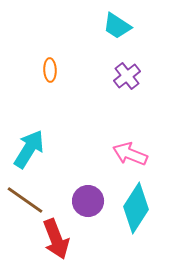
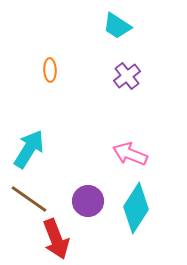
brown line: moved 4 px right, 1 px up
